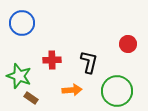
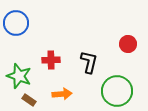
blue circle: moved 6 px left
red cross: moved 1 px left
orange arrow: moved 10 px left, 4 px down
brown rectangle: moved 2 px left, 2 px down
